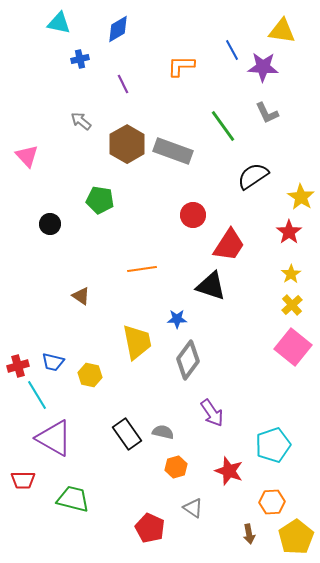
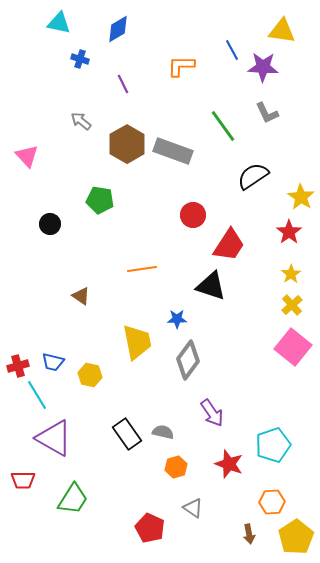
blue cross at (80, 59): rotated 30 degrees clockwise
red star at (229, 471): moved 7 px up
green trapezoid at (73, 499): rotated 108 degrees clockwise
